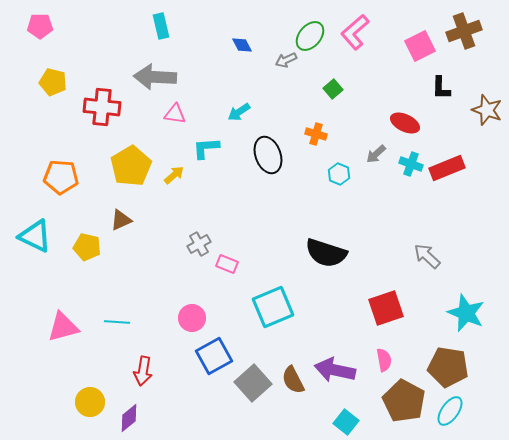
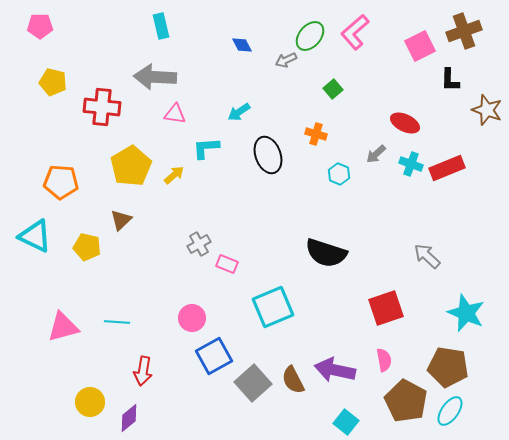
black L-shape at (441, 88): moved 9 px right, 8 px up
orange pentagon at (61, 177): moved 5 px down
brown triangle at (121, 220): rotated 20 degrees counterclockwise
brown pentagon at (404, 401): moved 2 px right
